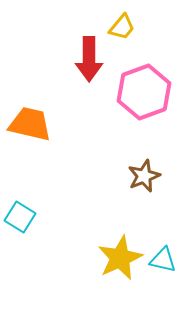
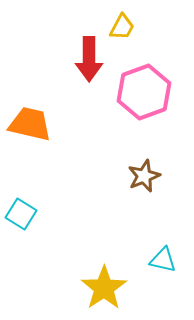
yellow trapezoid: rotated 12 degrees counterclockwise
cyan square: moved 1 px right, 3 px up
yellow star: moved 16 px left, 30 px down; rotated 9 degrees counterclockwise
